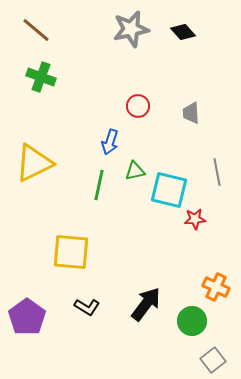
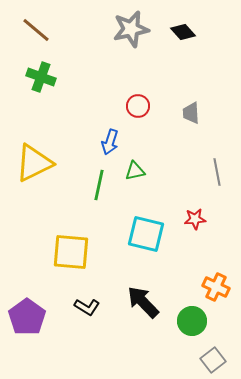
cyan square: moved 23 px left, 44 px down
black arrow: moved 3 px left, 2 px up; rotated 81 degrees counterclockwise
